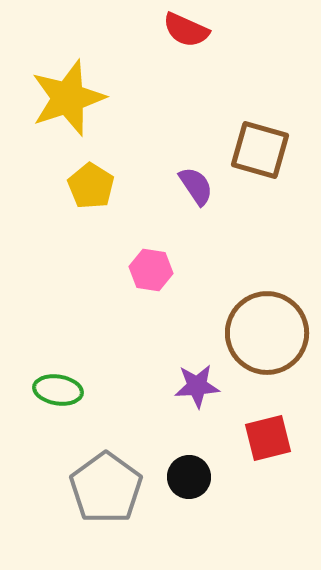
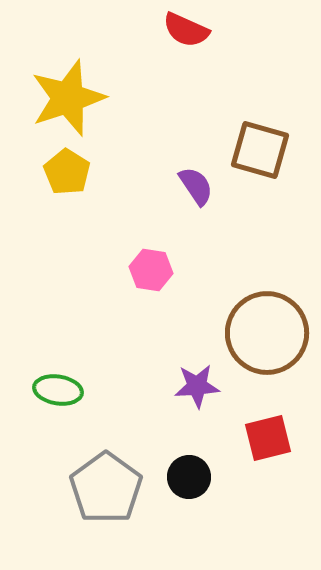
yellow pentagon: moved 24 px left, 14 px up
